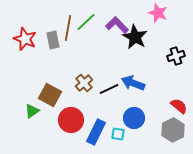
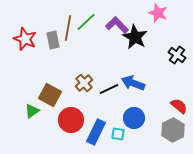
black cross: moved 1 px right, 1 px up; rotated 36 degrees counterclockwise
